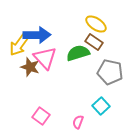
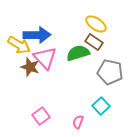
yellow arrow: rotated 95 degrees counterclockwise
pink square: rotated 18 degrees clockwise
